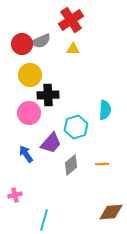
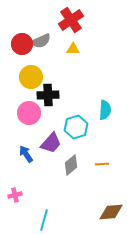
yellow circle: moved 1 px right, 2 px down
